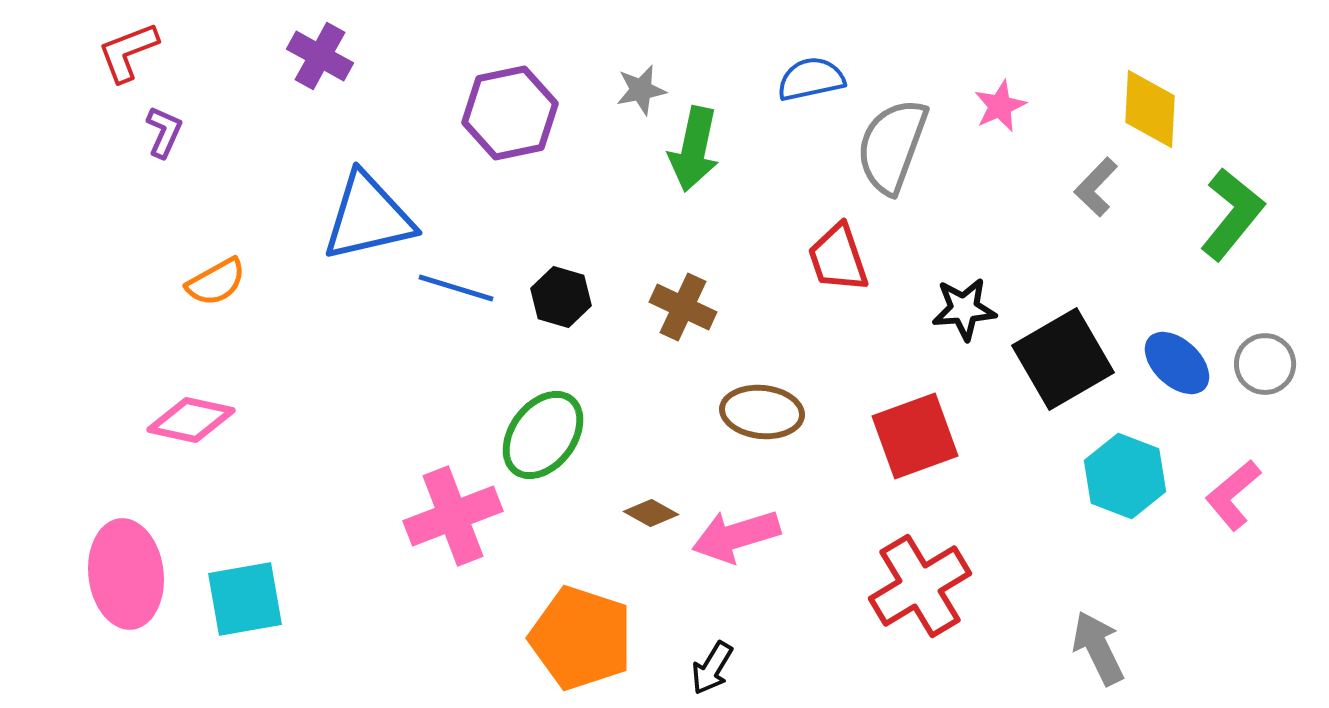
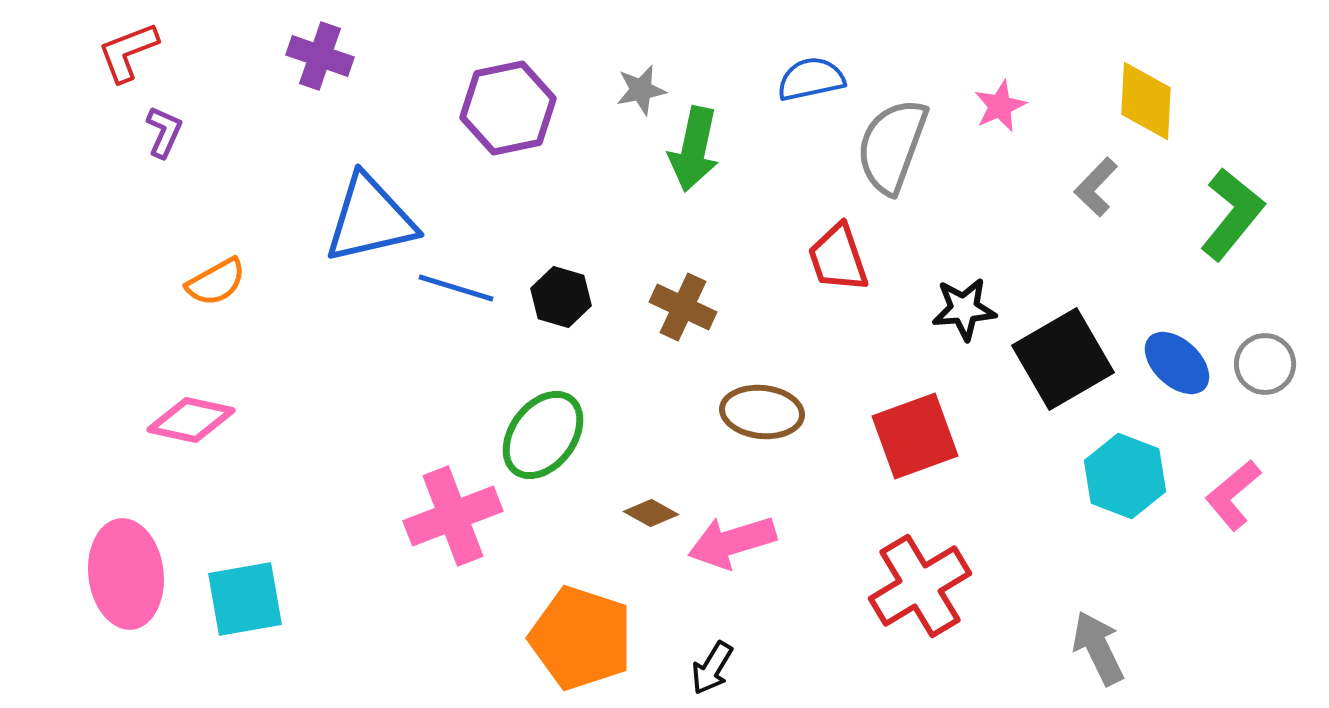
purple cross: rotated 10 degrees counterclockwise
yellow diamond: moved 4 px left, 8 px up
purple hexagon: moved 2 px left, 5 px up
blue triangle: moved 2 px right, 2 px down
pink arrow: moved 4 px left, 6 px down
